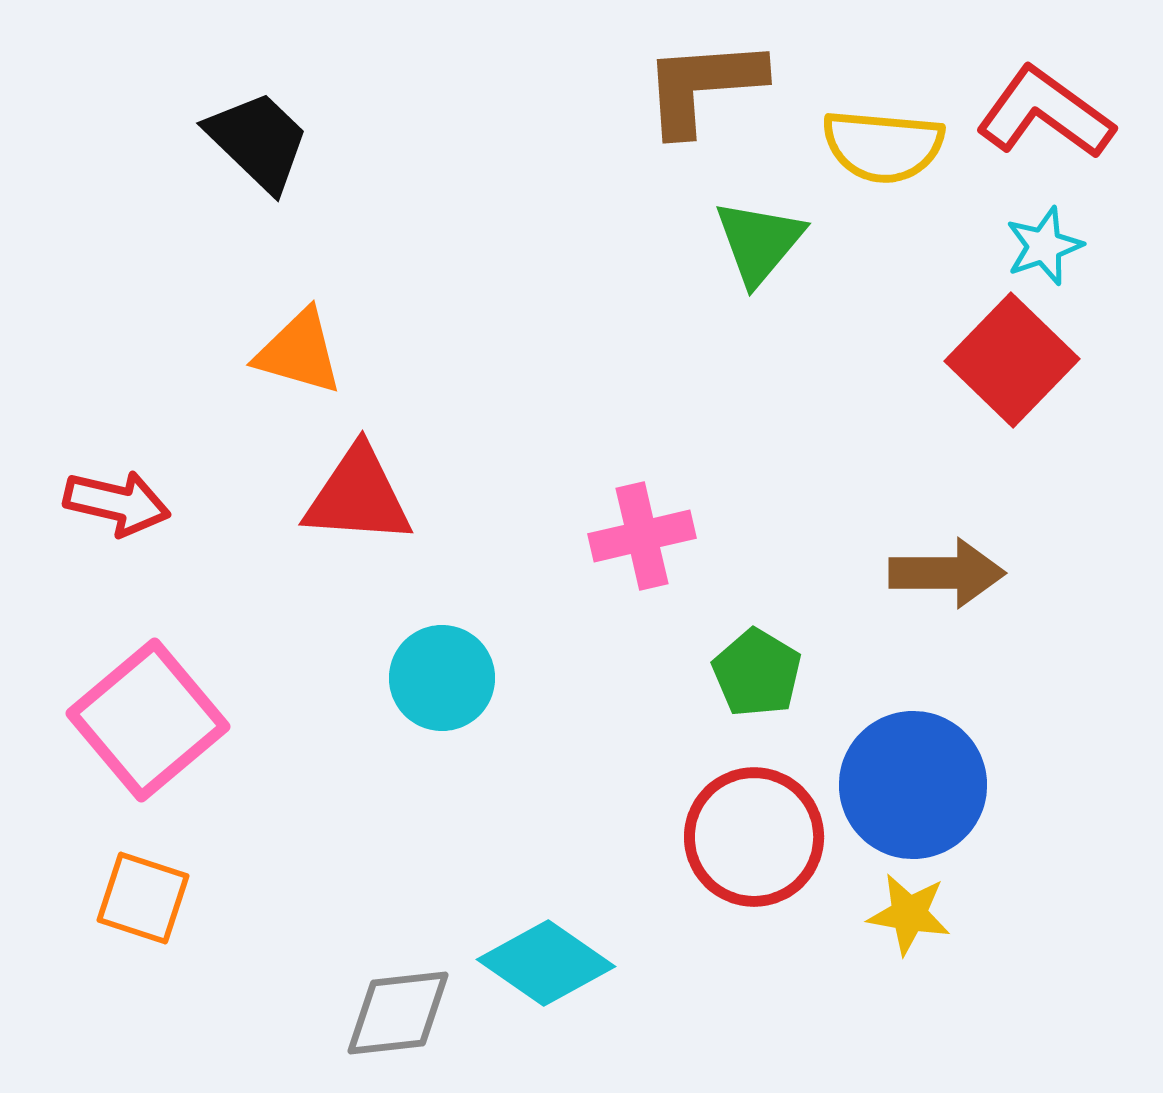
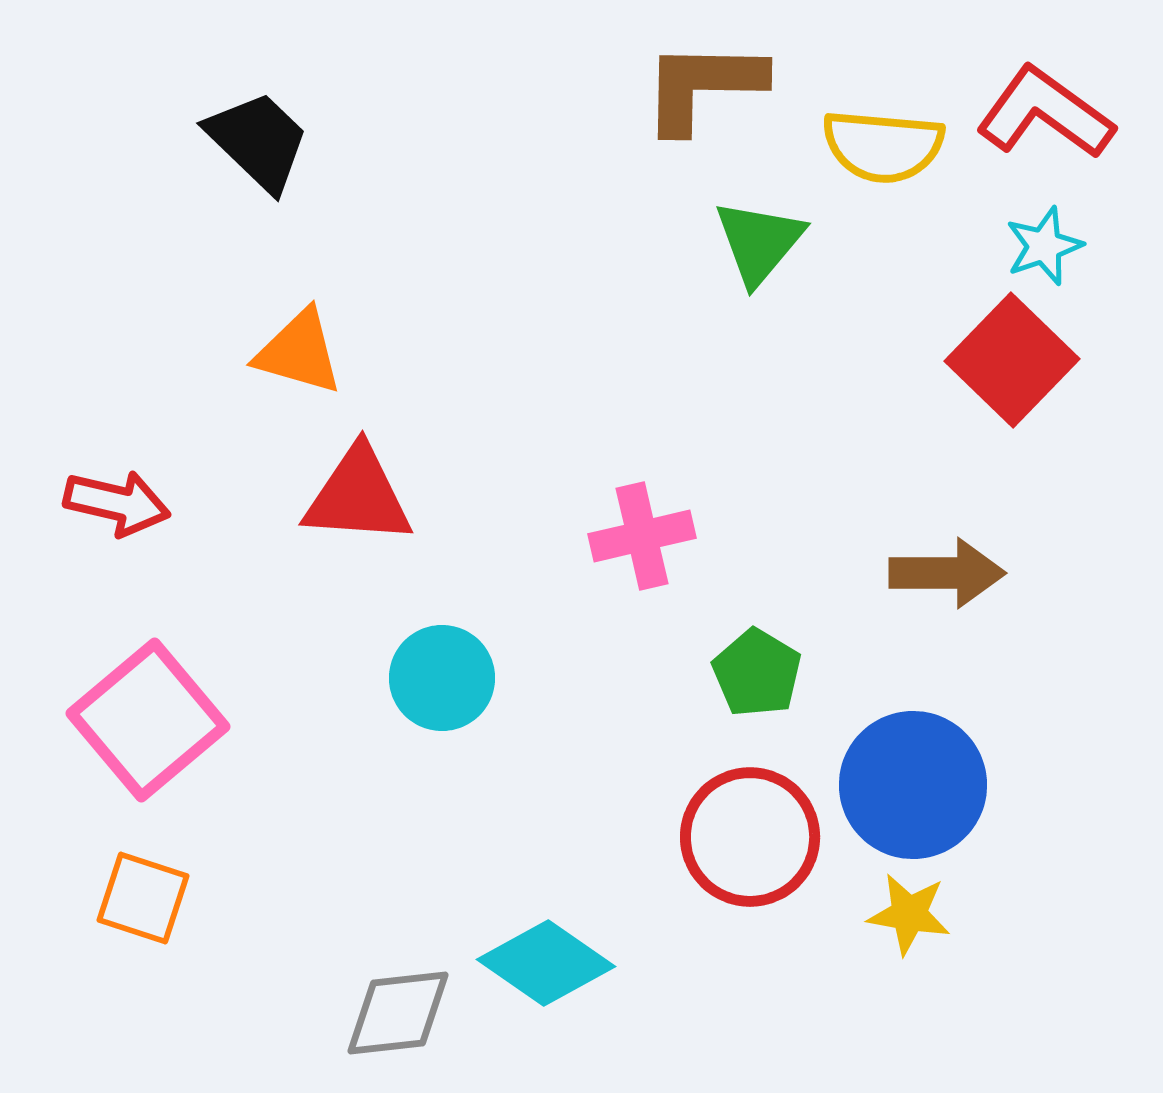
brown L-shape: rotated 5 degrees clockwise
red circle: moved 4 px left
